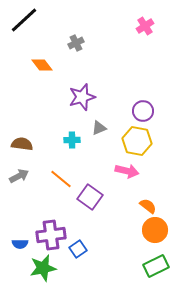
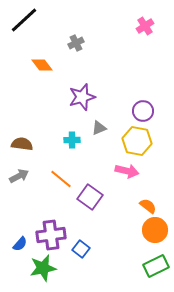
blue semicircle: rotated 49 degrees counterclockwise
blue square: moved 3 px right; rotated 18 degrees counterclockwise
